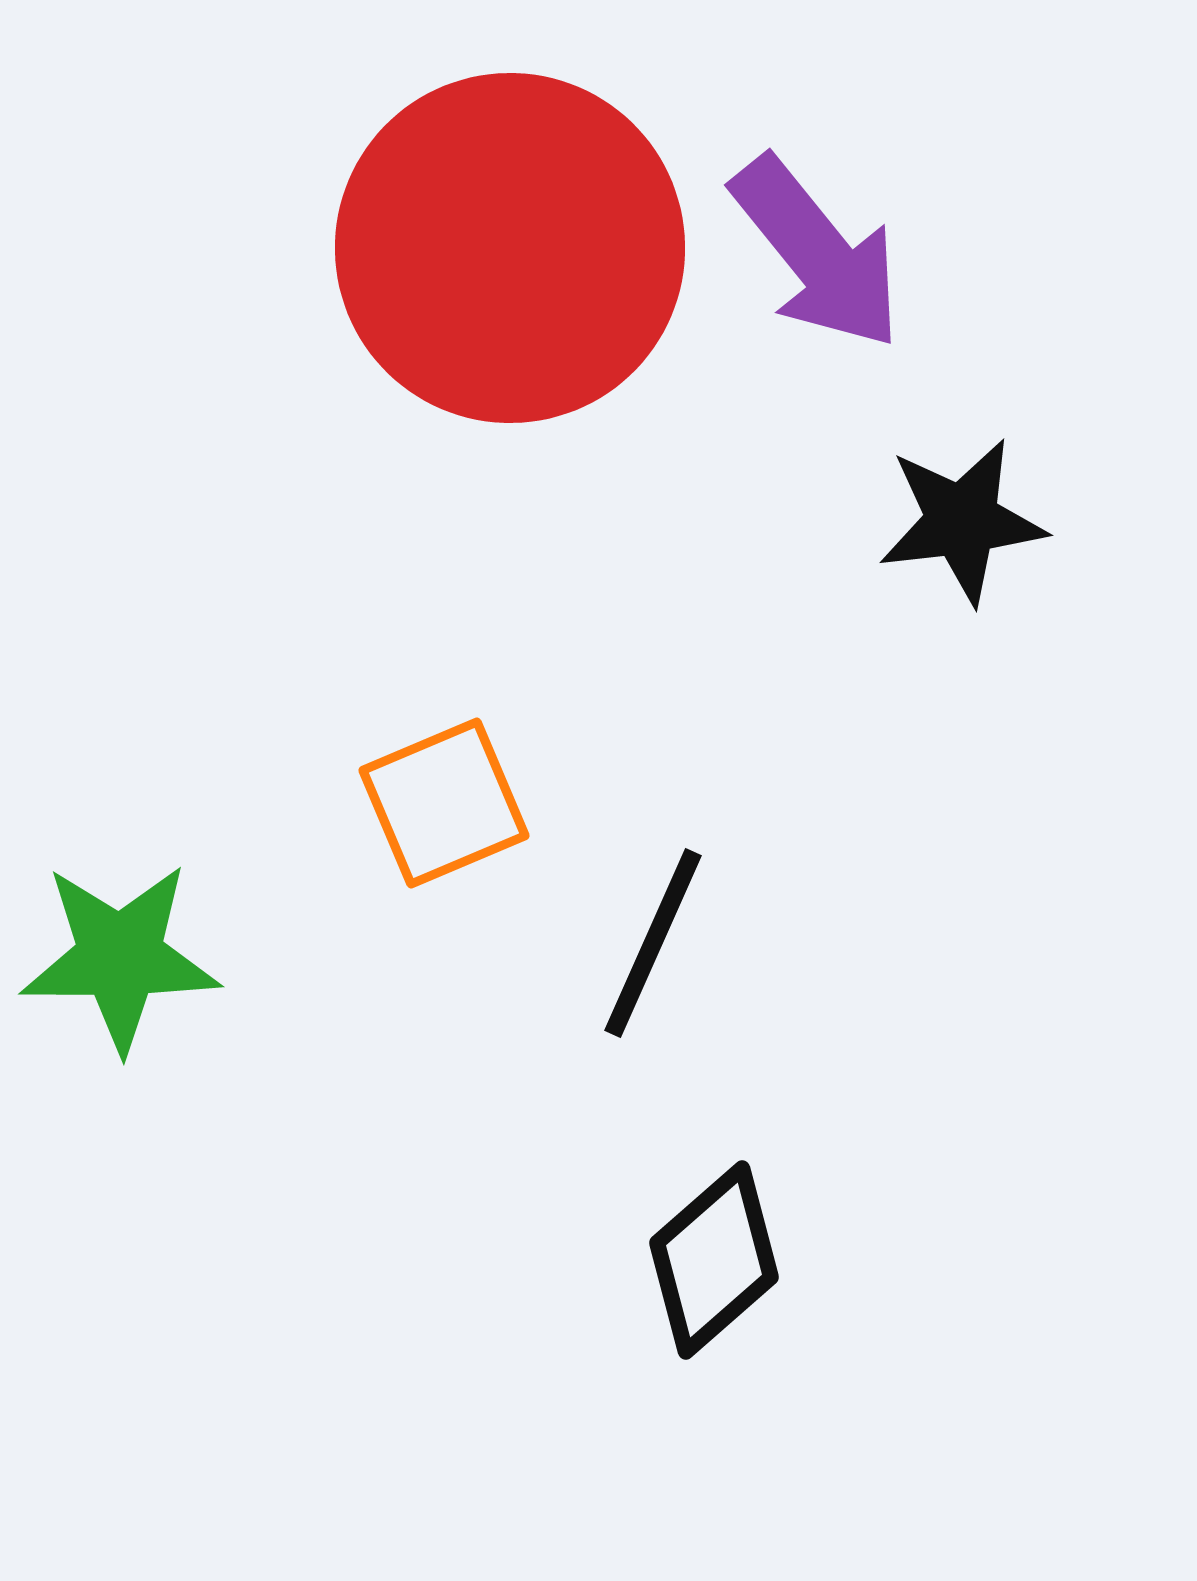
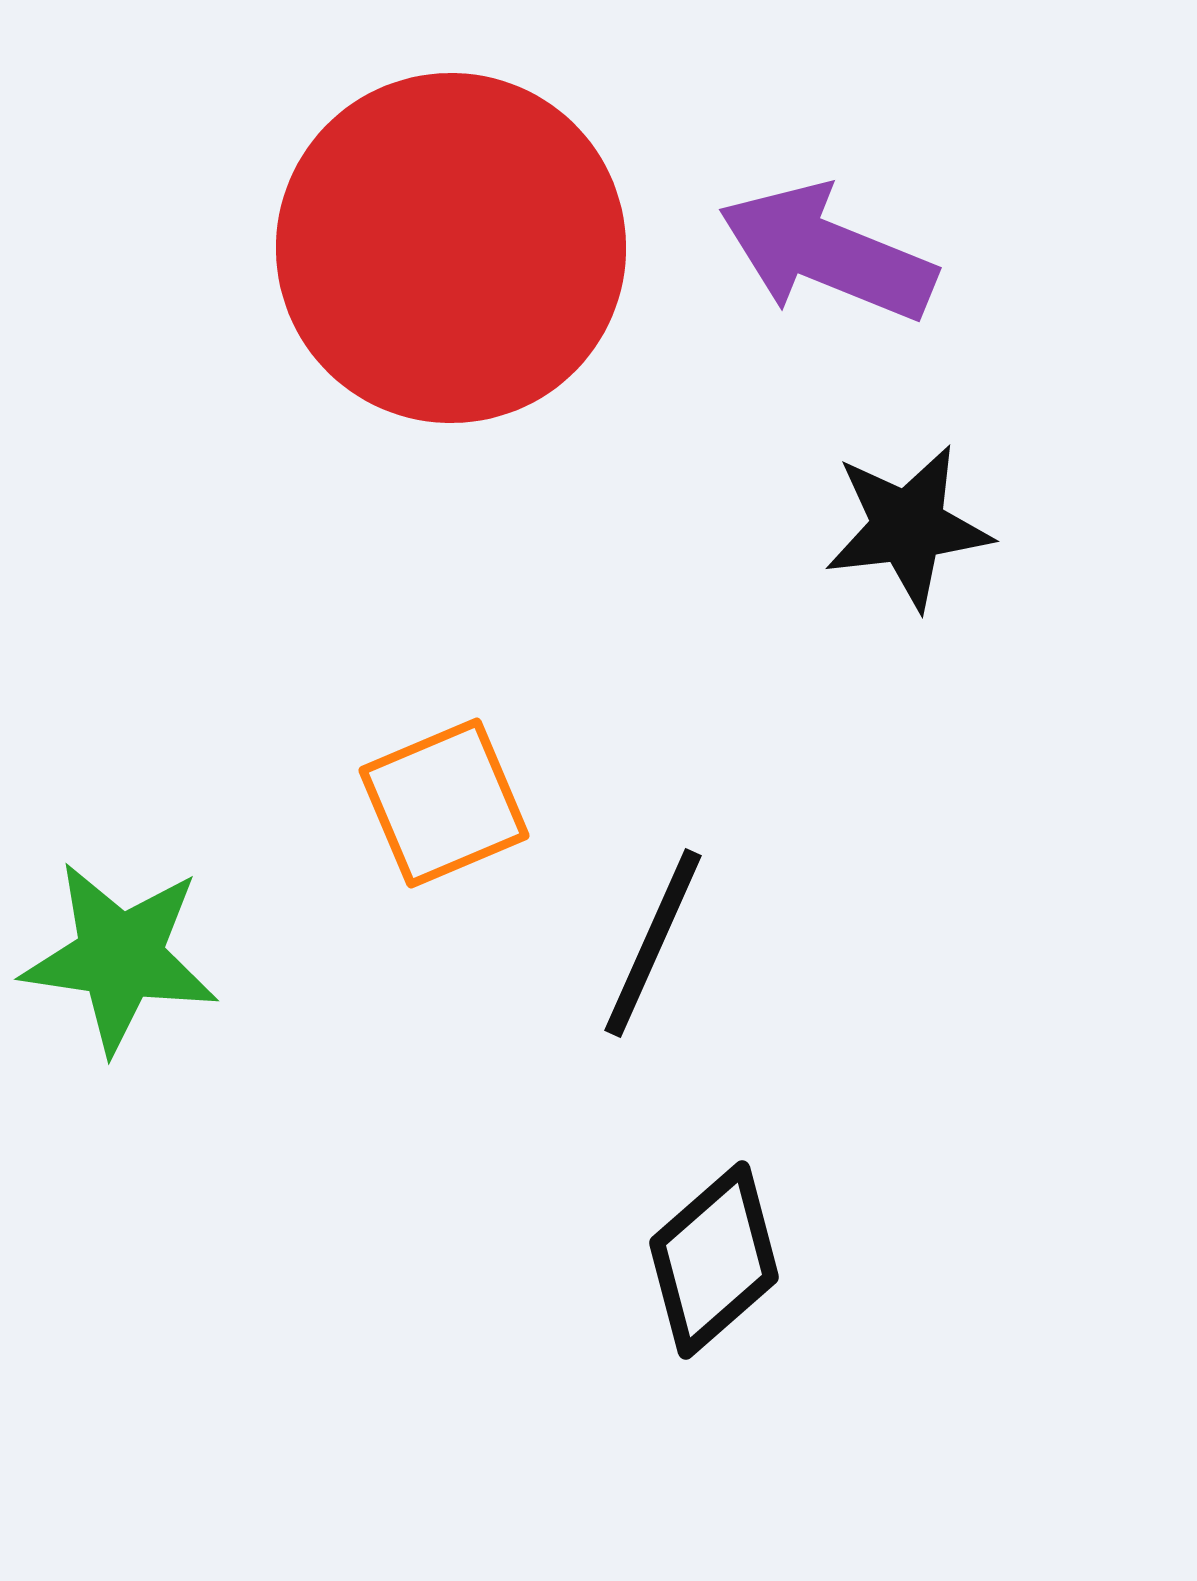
red circle: moved 59 px left
purple arrow: moved 10 px right; rotated 151 degrees clockwise
black star: moved 54 px left, 6 px down
green star: rotated 8 degrees clockwise
